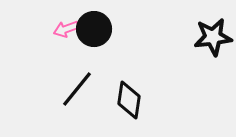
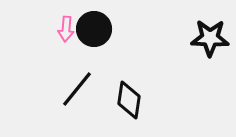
pink arrow: rotated 65 degrees counterclockwise
black star: moved 3 px left, 1 px down; rotated 9 degrees clockwise
